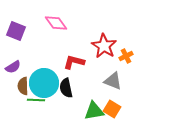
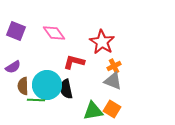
pink diamond: moved 2 px left, 10 px down
red star: moved 2 px left, 4 px up
orange cross: moved 12 px left, 10 px down
cyan circle: moved 3 px right, 2 px down
black semicircle: moved 1 px down
green triangle: moved 1 px left
